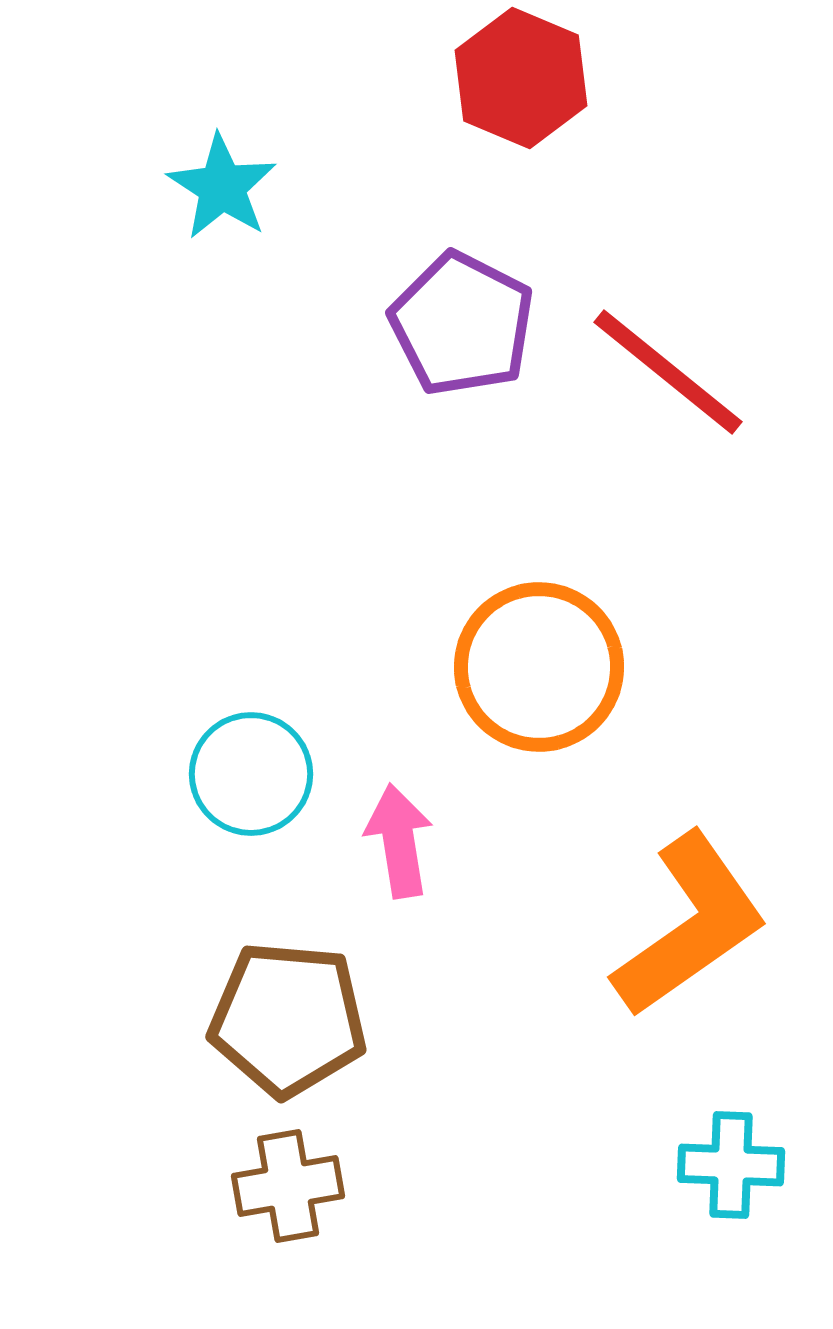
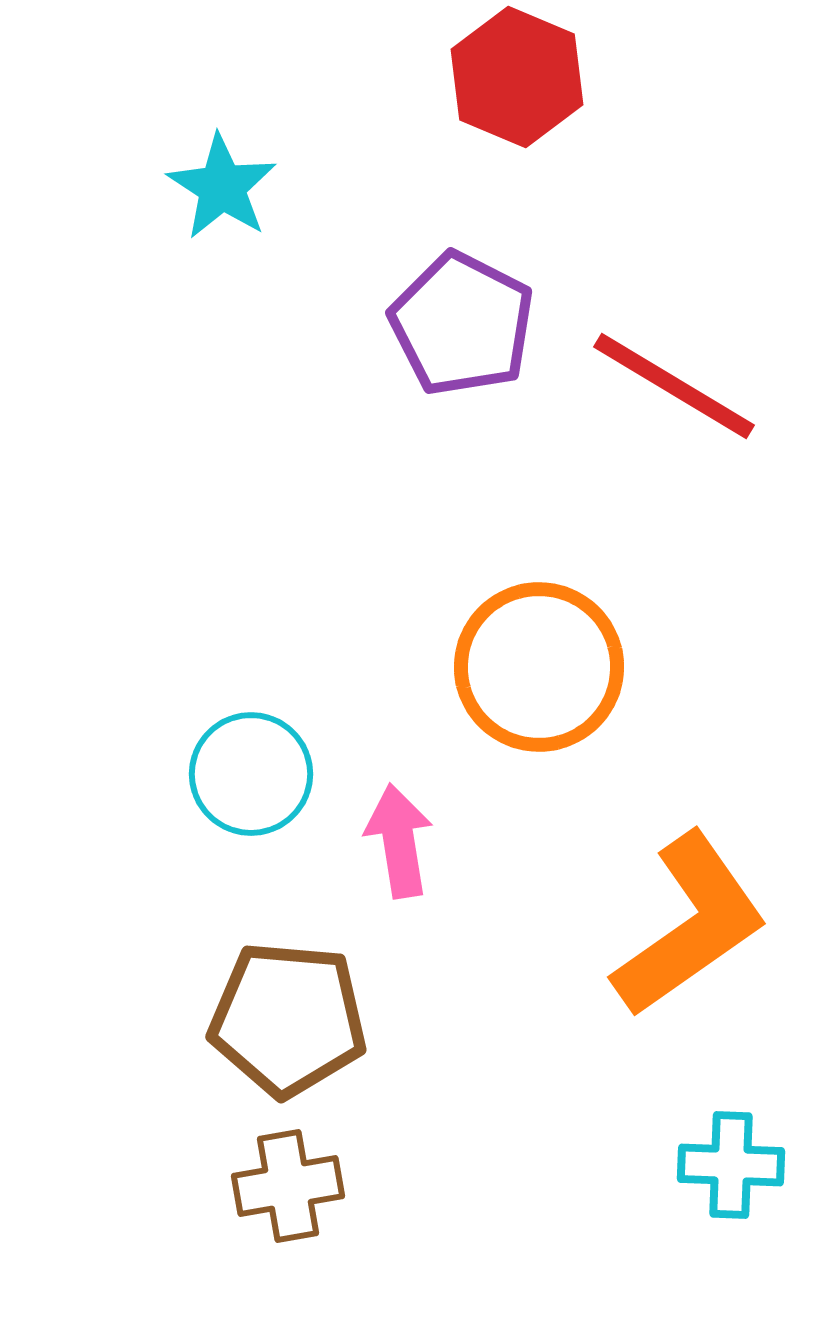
red hexagon: moved 4 px left, 1 px up
red line: moved 6 px right, 14 px down; rotated 8 degrees counterclockwise
